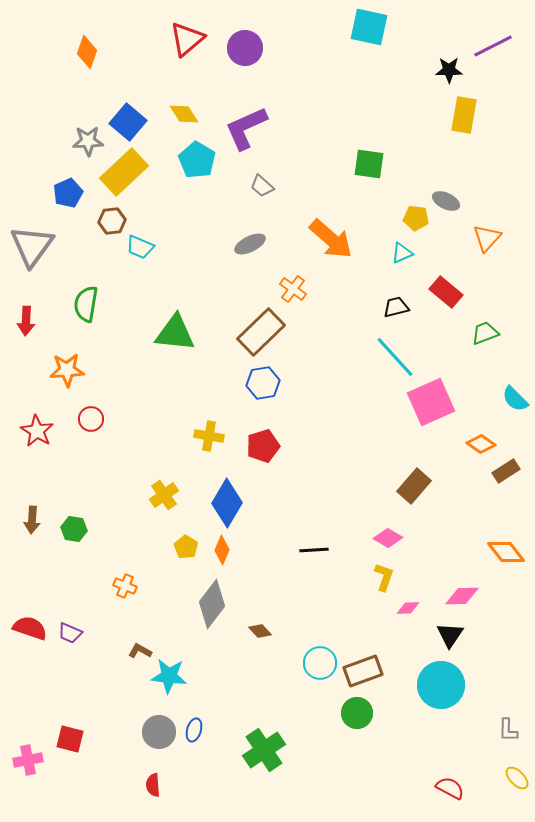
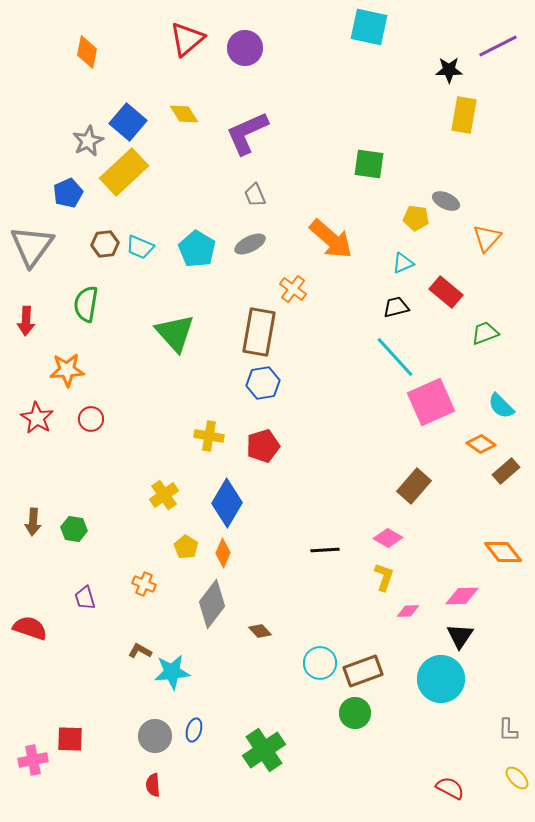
purple line at (493, 46): moved 5 px right
orange diamond at (87, 52): rotated 8 degrees counterclockwise
purple L-shape at (246, 128): moved 1 px right, 5 px down
gray star at (88, 141): rotated 24 degrees counterclockwise
cyan pentagon at (197, 160): moved 89 px down
gray trapezoid at (262, 186): moved 7 px left, 9 px down; rotated 25 degrees clockwise
brown hexagon at (112, 221): moved 7 px left, 23 px down
cyan triangle at (402, 253): moved 1 px right, 10 px down
brown rectangle at (261, 332): moved 2 px left; rotated 36 degrees counterclockwise
green triangle at (175, 333): rotated 42 degrees clockwise
cyan semicircle at (515, 399): moved 14 px left, 7 px down
red star at (37, 431): moved 13 px up
brown rectangle at (506, 471): rotated 8 degrees counterclockwise
brown arrow at (32, 520): moved 1 px right, 2 px down
orange diamond at (222, 550): moved 1 px right, 3 px down
black line at (314, 550): moved 11 px right
orange diamond at (506, 552): moved 3 px left
orange cross at (125, 586): moved 19 px right, 2 px up
pink diamond at (408, 608): moved 3 px down
purple trapezoid at (70, 633): moved 15 px right, 35 px up; rotated 50 degrees clockwise
black triangle at (450, 635): moved 10 px right, 1 px down
cyan star at (169, 676): moved 3 px right, 4 px up; rotated 12 degrees counterclockwise
cyan circle at (441, 685): moved 6 px up
green circle at (357, 713): moved 2 px left
gray circle at (159, 732): moved 4 px left, 4 px down
red square at (70, 739): rotated 12 degrees counterclockwise
pink cross at (28, 760): moved 5 px right
